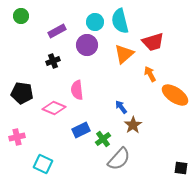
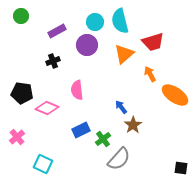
pink diamond: moved 7 px left
pink cross: rotated 28 degrees counterclockwise
